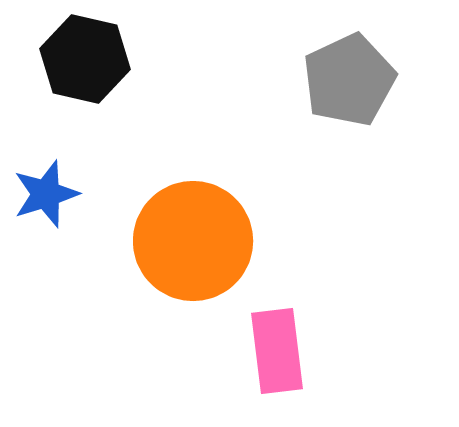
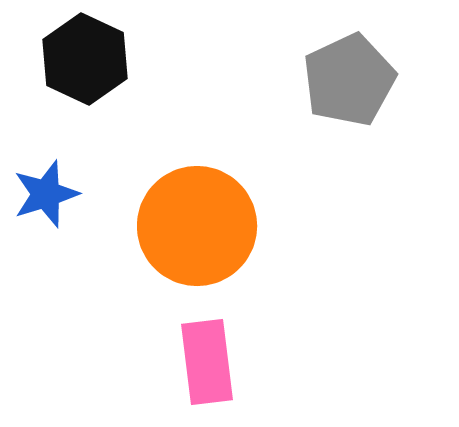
black hexagon: rotated 12 degrees clockwise
orange circle: moved 4 px right, 15 px up
pink rectangle: moved 70 px left, 11 px down
